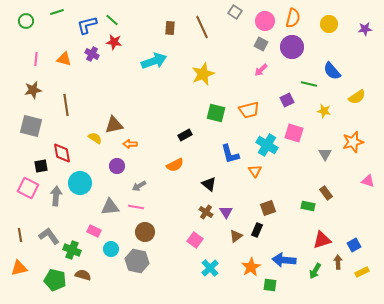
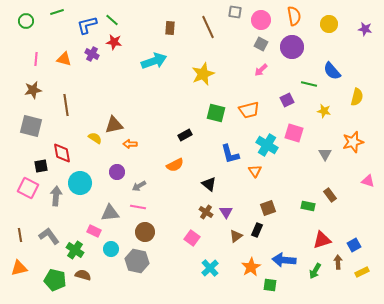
gray square at (235, 12): rotated 24 degrees counterclockwise
orange semicircle at (293, 18): moved 1 px right, 2 px up; rotated 24 degrees counterclockwise
pink circle at (265, 21): moved 4 px left, 1 px up
brown line at (202, 27): moved 6 px right
purple star at (365, 29): rotated 16 degrees clockwise
yellow semicircle at (357, 97): rotated 42 degrees counterclockwise
purple circle at (117, 166): moved 6 px down
brown rectangle at (326, 193): moved 4 px right, 2 px down
gray triangle at (110, 207): moved 6 px down
pink line at (136, 207): moved 2 px right
pink square at (195, 240): moved 3 px left, 2 px up
green cross at (72, 250): moved 3 px right; rotated 12 degrees clockwise
